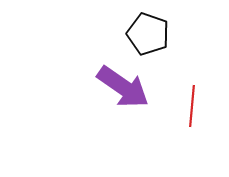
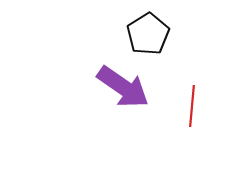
black pentagon: rotated 21 degrees clockwise
